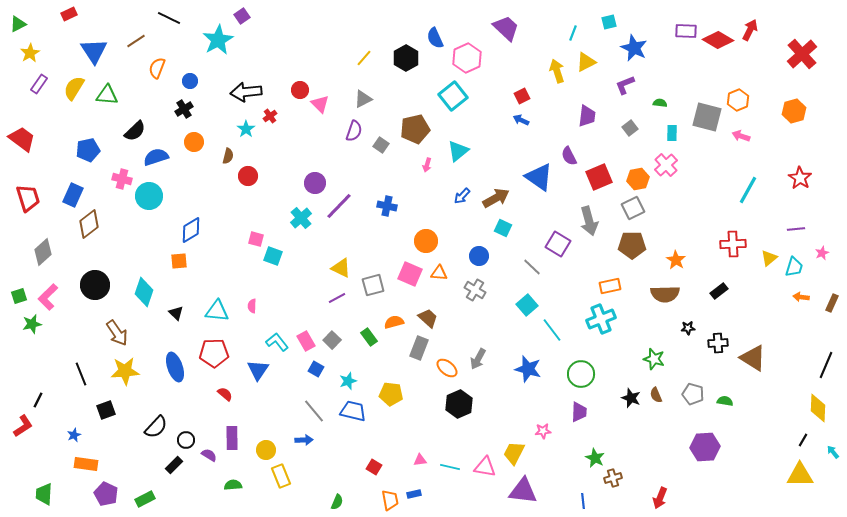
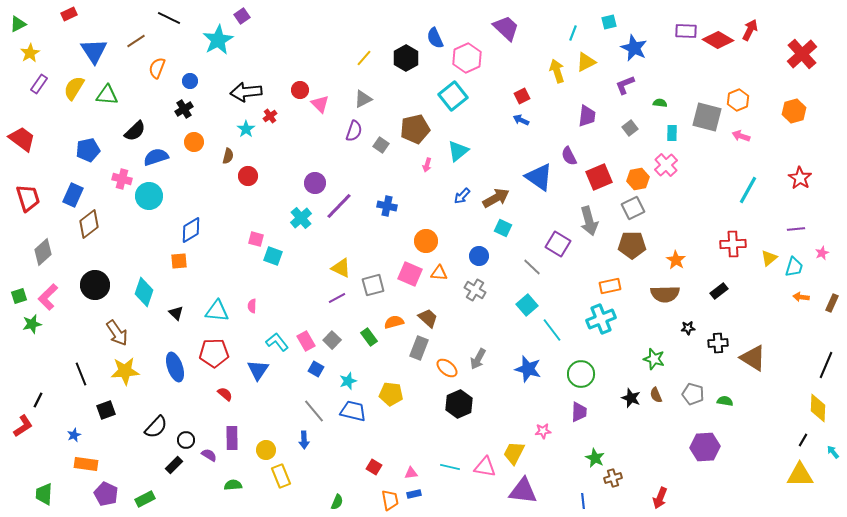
blue arrow at (304, 440): rotated 90 degrees clockwise
pink triangle at (420, 460): moved 9 px left, 13 px down
